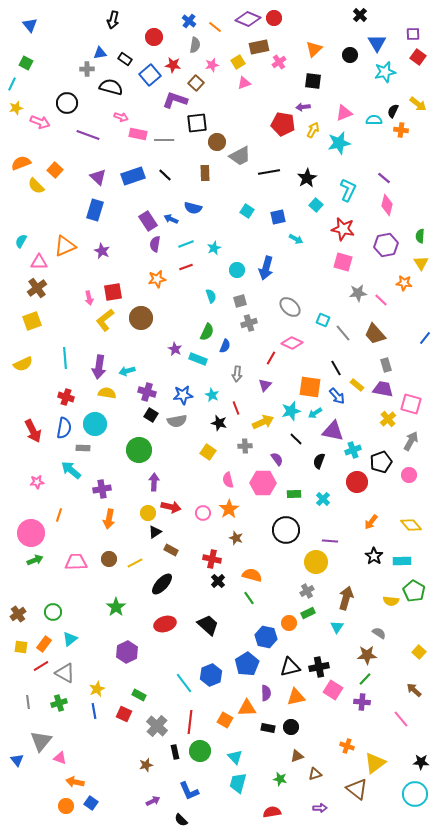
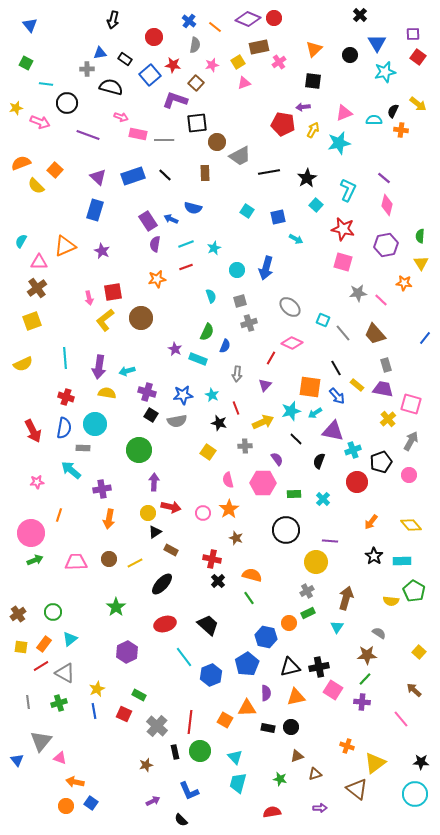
cyan line at (12, 84): moved 34 px right; rotated 72 degrees clockwise
cyan line at (184, 683): moved 26 px up
